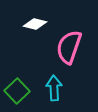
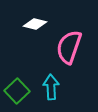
cyan arrow: moved 3 px left, 1 px up
